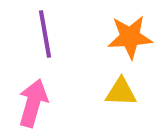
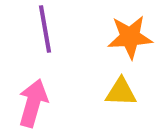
purple line: moved 5 px up
